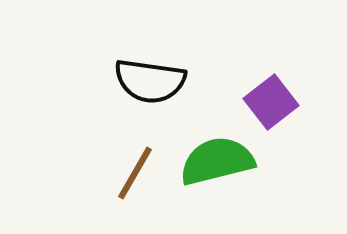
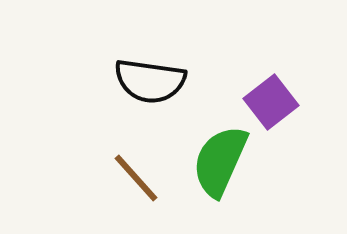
green semicircle: moved 3 px right; rotated 52 degrees counterclockwise
brown line: moved 1 px right, 5 px down; rotated 72 degrees counterclockwise
